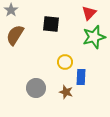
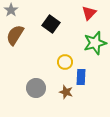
black square: rotated 30 degrees clockwise
green star: moved 1 px right, 6 px down
